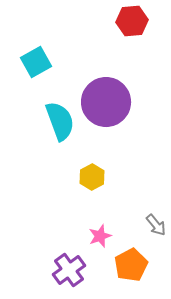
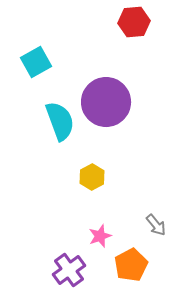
red hexagon: moved 2 px right, 1 px down
